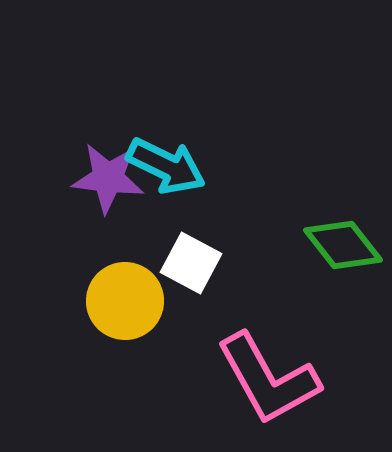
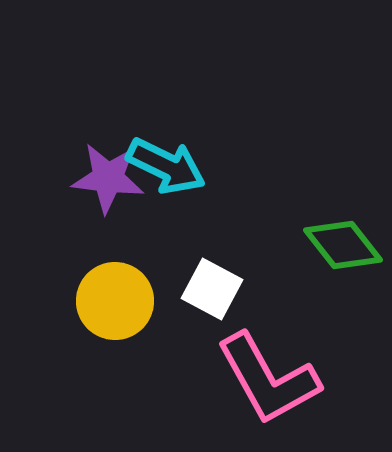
white square: moved 21 px right, 26 px down
yellow circle: moved 10 px left
